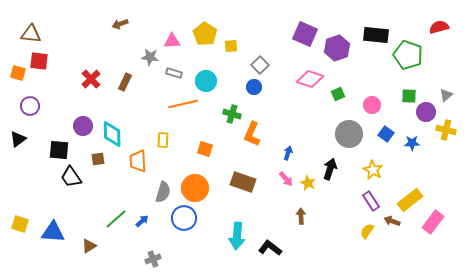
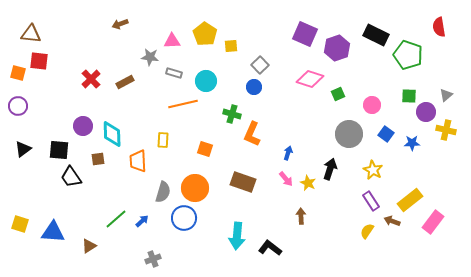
red semicircle at (439, 27): rotated 84 degrees counterclockwise
black rectangle at (376, 35): rotated 20 degrees clockwise
brown rectangle at (125, 82): rotated 36 degrees clockwise
purple circle at (30, 106): moved 12 px left
black triangle at (18, 139): moved 5 px right, 10 px down
